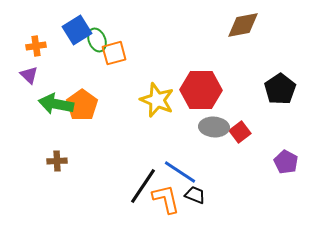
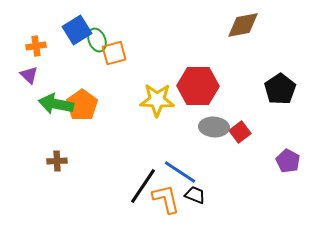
red hexagon: moved 3 px left, 4 px up
yellow star: rotated 20 degrees counterclockwise
purple pentagon: moved 2 px right, 1 px up
